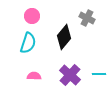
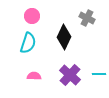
black diamond: rotated 15 degrees counterclockwise
